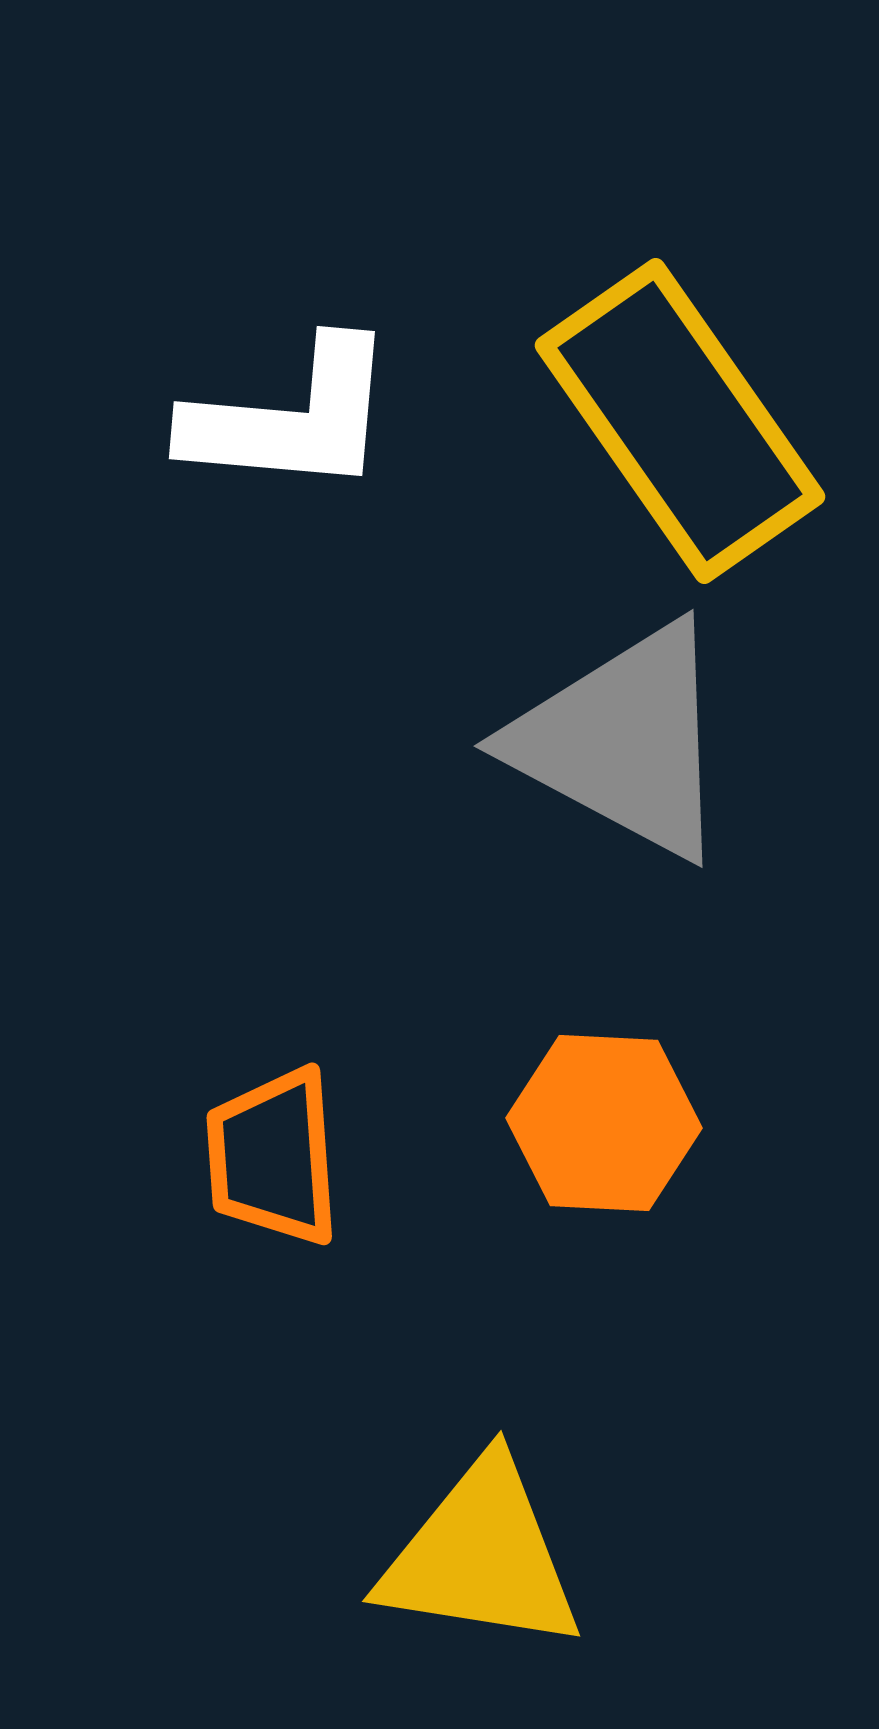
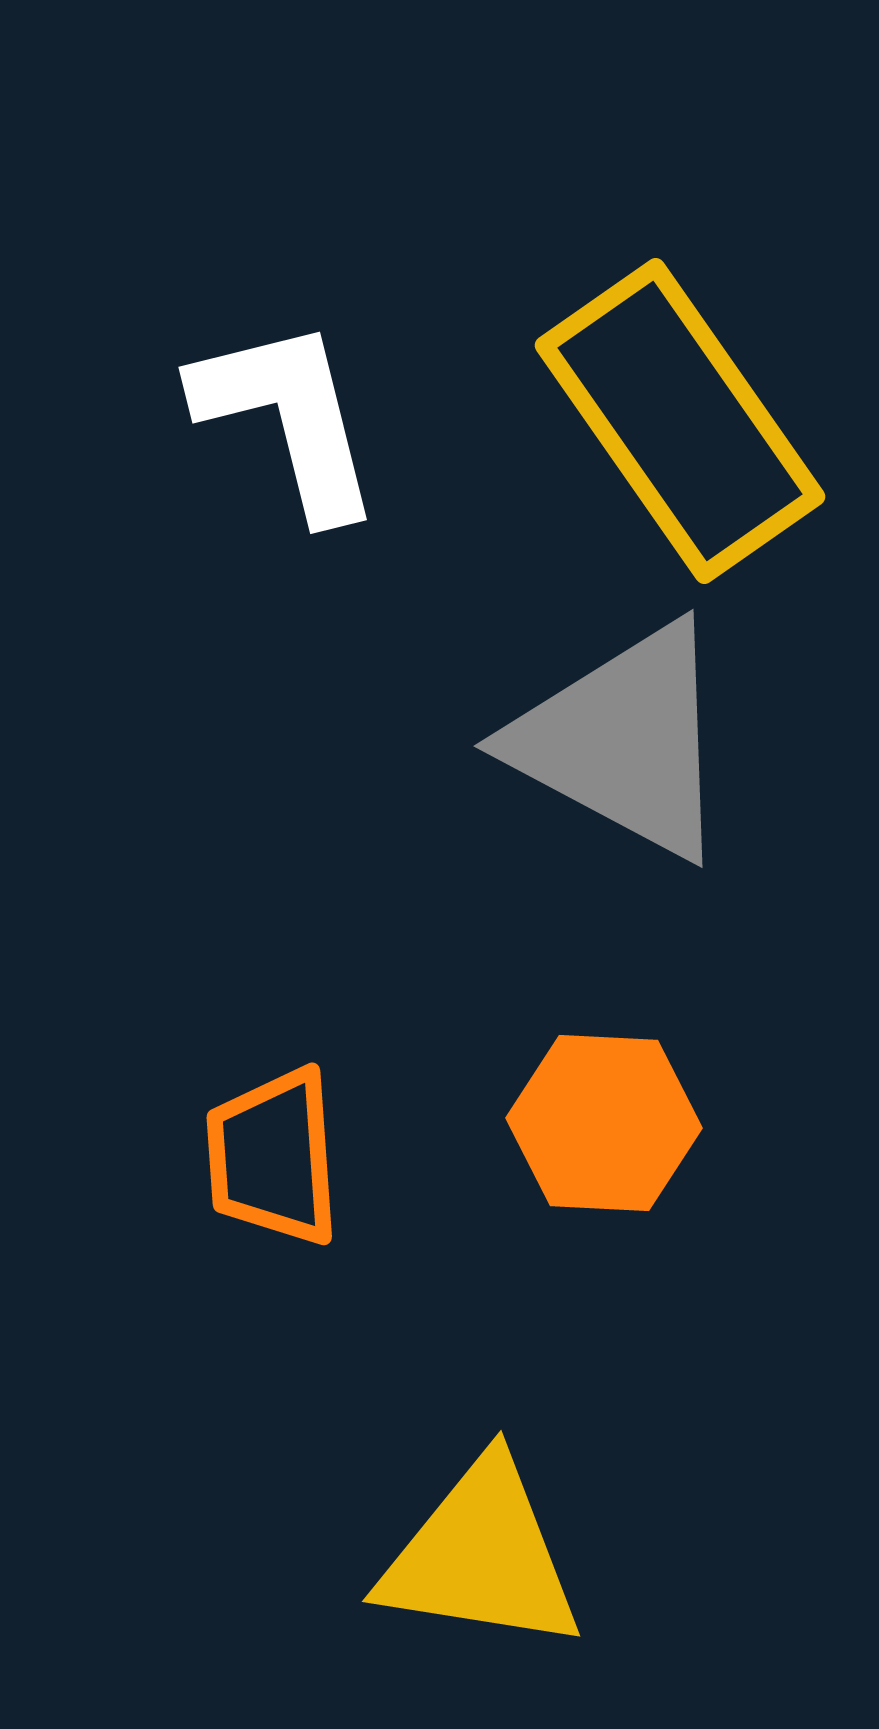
white L-shape: moved 3 px left; rotated 109 degrees counterclockwise
